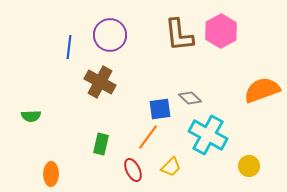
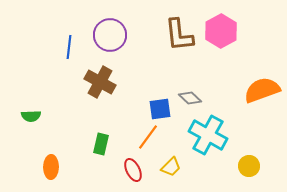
orange ellipse: moved 7 px up
